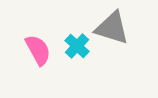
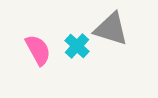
gray triangle: moved 1 px left, 1 px down
